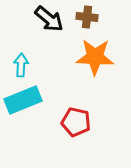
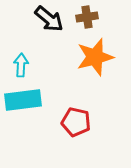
brown cross: rotated 15 degrees counterclockwise
orange star: rotated 18 degrees counterclockwise
cyan rectangle: rotated 15 degrees clockwise
